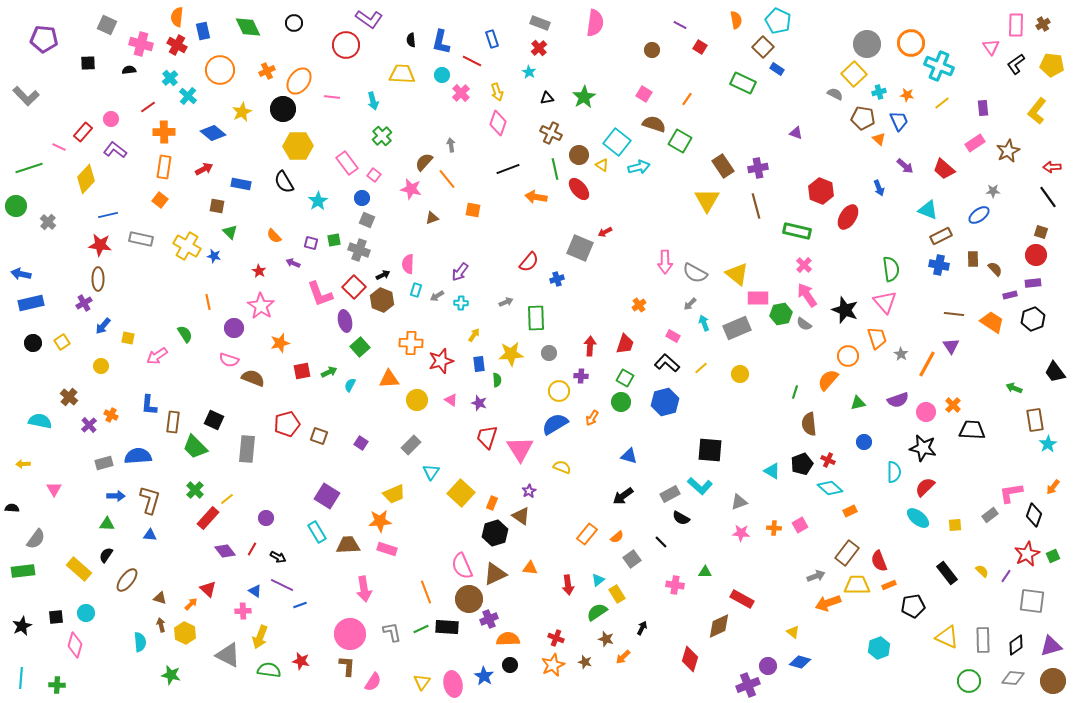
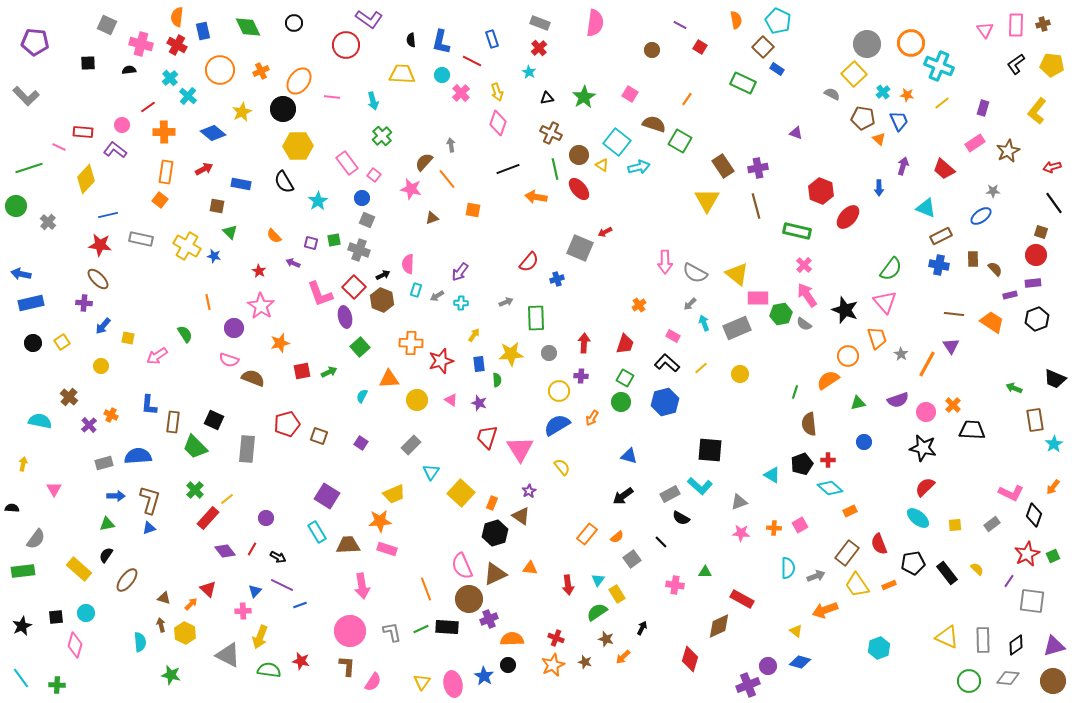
brown cross at (1043, 24): rotated 16 degrees clockwise
purple pentagon at (44, 39): moved 9 px left, 3 px down
pink triangle at (991, 47): moved 6 px left, 17 px up
orange cross at (267, 71): moved 6 px left
cyan cross at (879, 92): moved 4 px right; rotated 24 degrees counterclockwise
pink square at (644, 94): moved 14 px left
gray semicircle at (835, 94): moved 3 px left
purple rectangle at (983, 108): rotated 21 degrees clockwise
pink circle at (111, 119): moved 11 px right, 6 px down
red rectangle at (83, 132): rotated 54 degrees clockwise
purple arrow at (905, 166): moved 2 px left; rotated 114 degrees counterclockwise
orange rectangle at (164, 167): moved 2 px right, 5 px down
red arrow at (1052, 167): rotated 12 degrees counterclockwise
blue arrow at (879, 188): rotated 21 degrees clockwise
black line at (1048, 197): moved 6 px right, 6 px down
cyan triangle at (928, 210): moved 2 px left, 2 px up
blue ellipse at (979, 215): moved 2 px right, 1 px down
red ellipse at (848, 217): rotated 10 degrees clockwise
green semicircle at (891, 269): rotated 45 degrees clockwise
brown ellipse at (98, 279): rotated 45 degrees counterclockwise
purple cross at (84, 303): rotated 35 degrees clockwise
black hexagon at (1033, 319): moved 4 px right
purple ellipse at (345, 321): moved 4 px up
red arrow at (590, 346): moved 6 px left, 3 px up
black trapezoid at (1055, 372): moved 7 px down; rotated 30 degrees counterclockwise
orange semicircle at (828, 380): rotated 15 degrees clockwise
cyan semicircle at (350, 385): moved 12 px right, 11 px down
blue semicircle at (555, 424): moved 2 px right, 1 px down
cyan star at (1048, 444): moved 6 px right
red cross at (828, 460): rotated 24 degrees counterclockwise
yellow arrow at (23, 464): rotated 104 degrees clockwise
yellow semicircle at (562, 467): rotated 30 degrees clockwise
cyan triangle at (772, 471): moved 4 px down
cyan semicircle at (894, 472): moved 106 px left, 96 px down
pink L-shape at (1011, 493): rotated 145 degrees counterclockwise
gray rectangle at (990, 515): moved 2 px right, 9 px down
green triangle at (107, 524): rotated 14 degrees counterclockwise
blue triangle at (150, 535): moved 1 px left, 7 px up; rotated 24 degrees counterclockwise
red semicircle at (879, 561): moved 17 px up
yellow semicircle at (982, 571): moved 5 px left, 2 px up
purple line at (1006, 576): moved 3 px right, 5 px down
cyan triangle at (598, 580): rotated 16 degrees counterclockwise
yellow trapezoid at (857, 585): rotated 124 degrees counterclockwise
pink arrow at (364, 589): moved 2 px left, 3 px up
blue triangle at (255, 591): rotated 40 degrees clockwise
orange line at (426, 592): moved 3 px up
brown triangle at (160, 598): moved 4 px right
orange arrow at (828, 603): moved 3 px left, 7 px down
black pentagon at (913, 606): moved 43 px up
yellow triangle at (793, 632): moved 3 px right, 1 px up
pink circle at (350, 634): moved 3 px up
orange semicircle at (508, 639): moved 4 px right
purple triangle at (1051, 646): moved 3 px right
black circle at (510, 665): moved 2 px left
cyan line at (21, 678): rotated 40 degrees counterclockwise
gray diamond at (1013, 678): moved 5 px left
